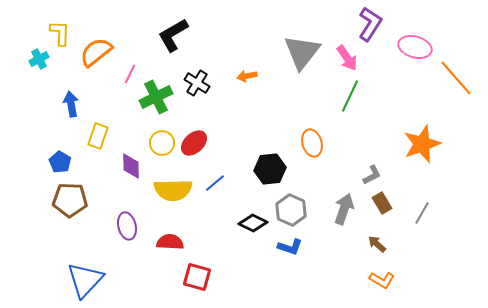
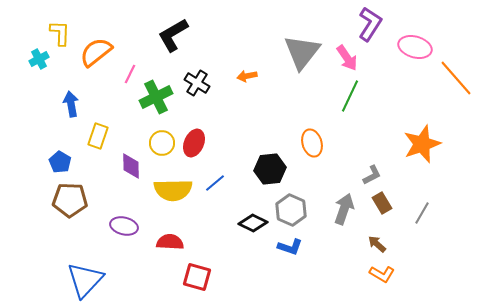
red ellipse: rotated 24 degrees counterclockwise
purple ellipse: moved 3 px left; rotated 64 degrees counterclockwise
orange L-shape: moved 6 px up
